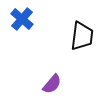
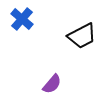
black trapezoid: rotated 56 degrees clockwise
